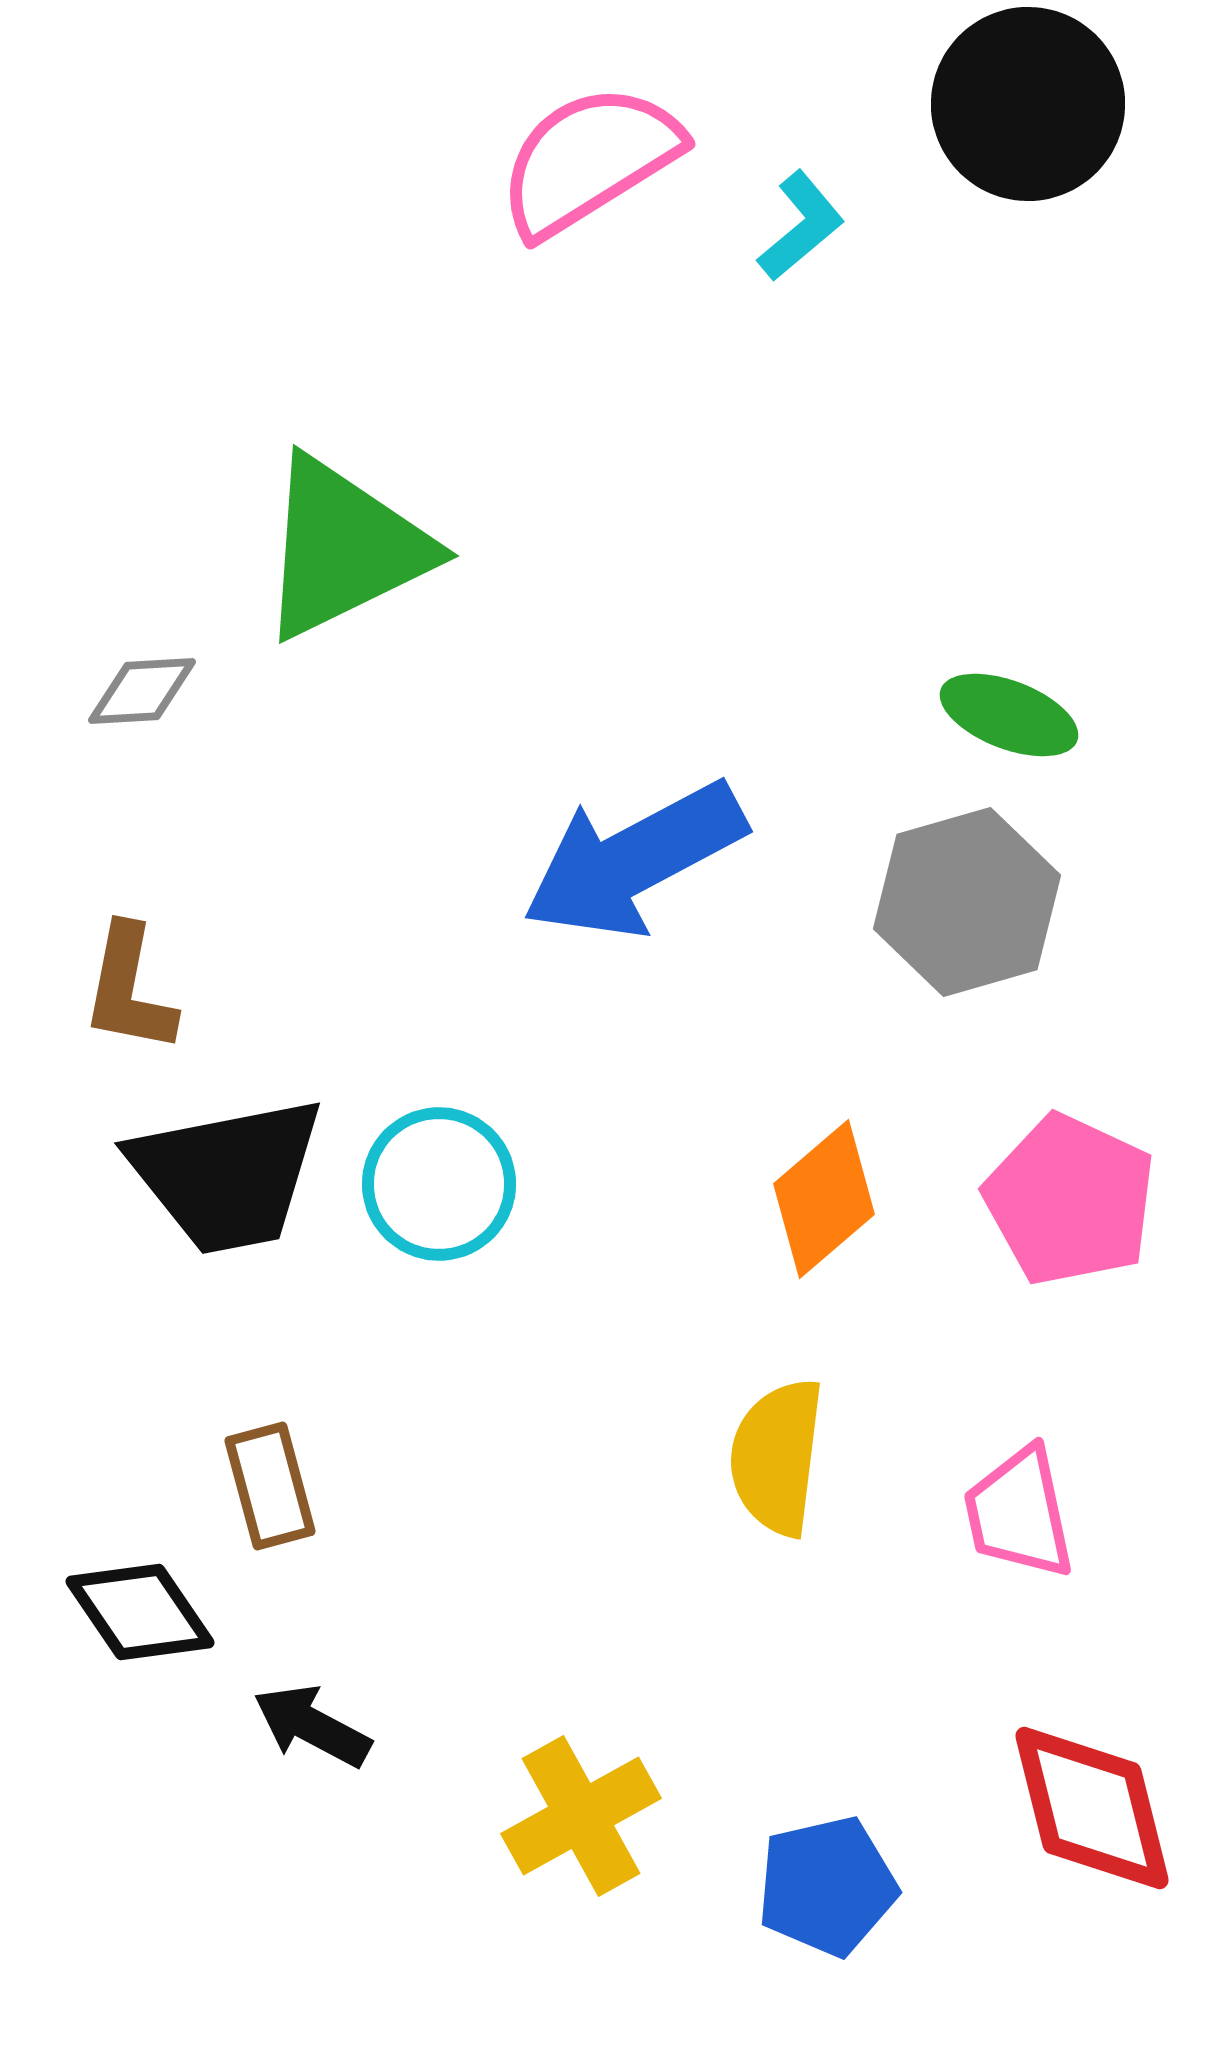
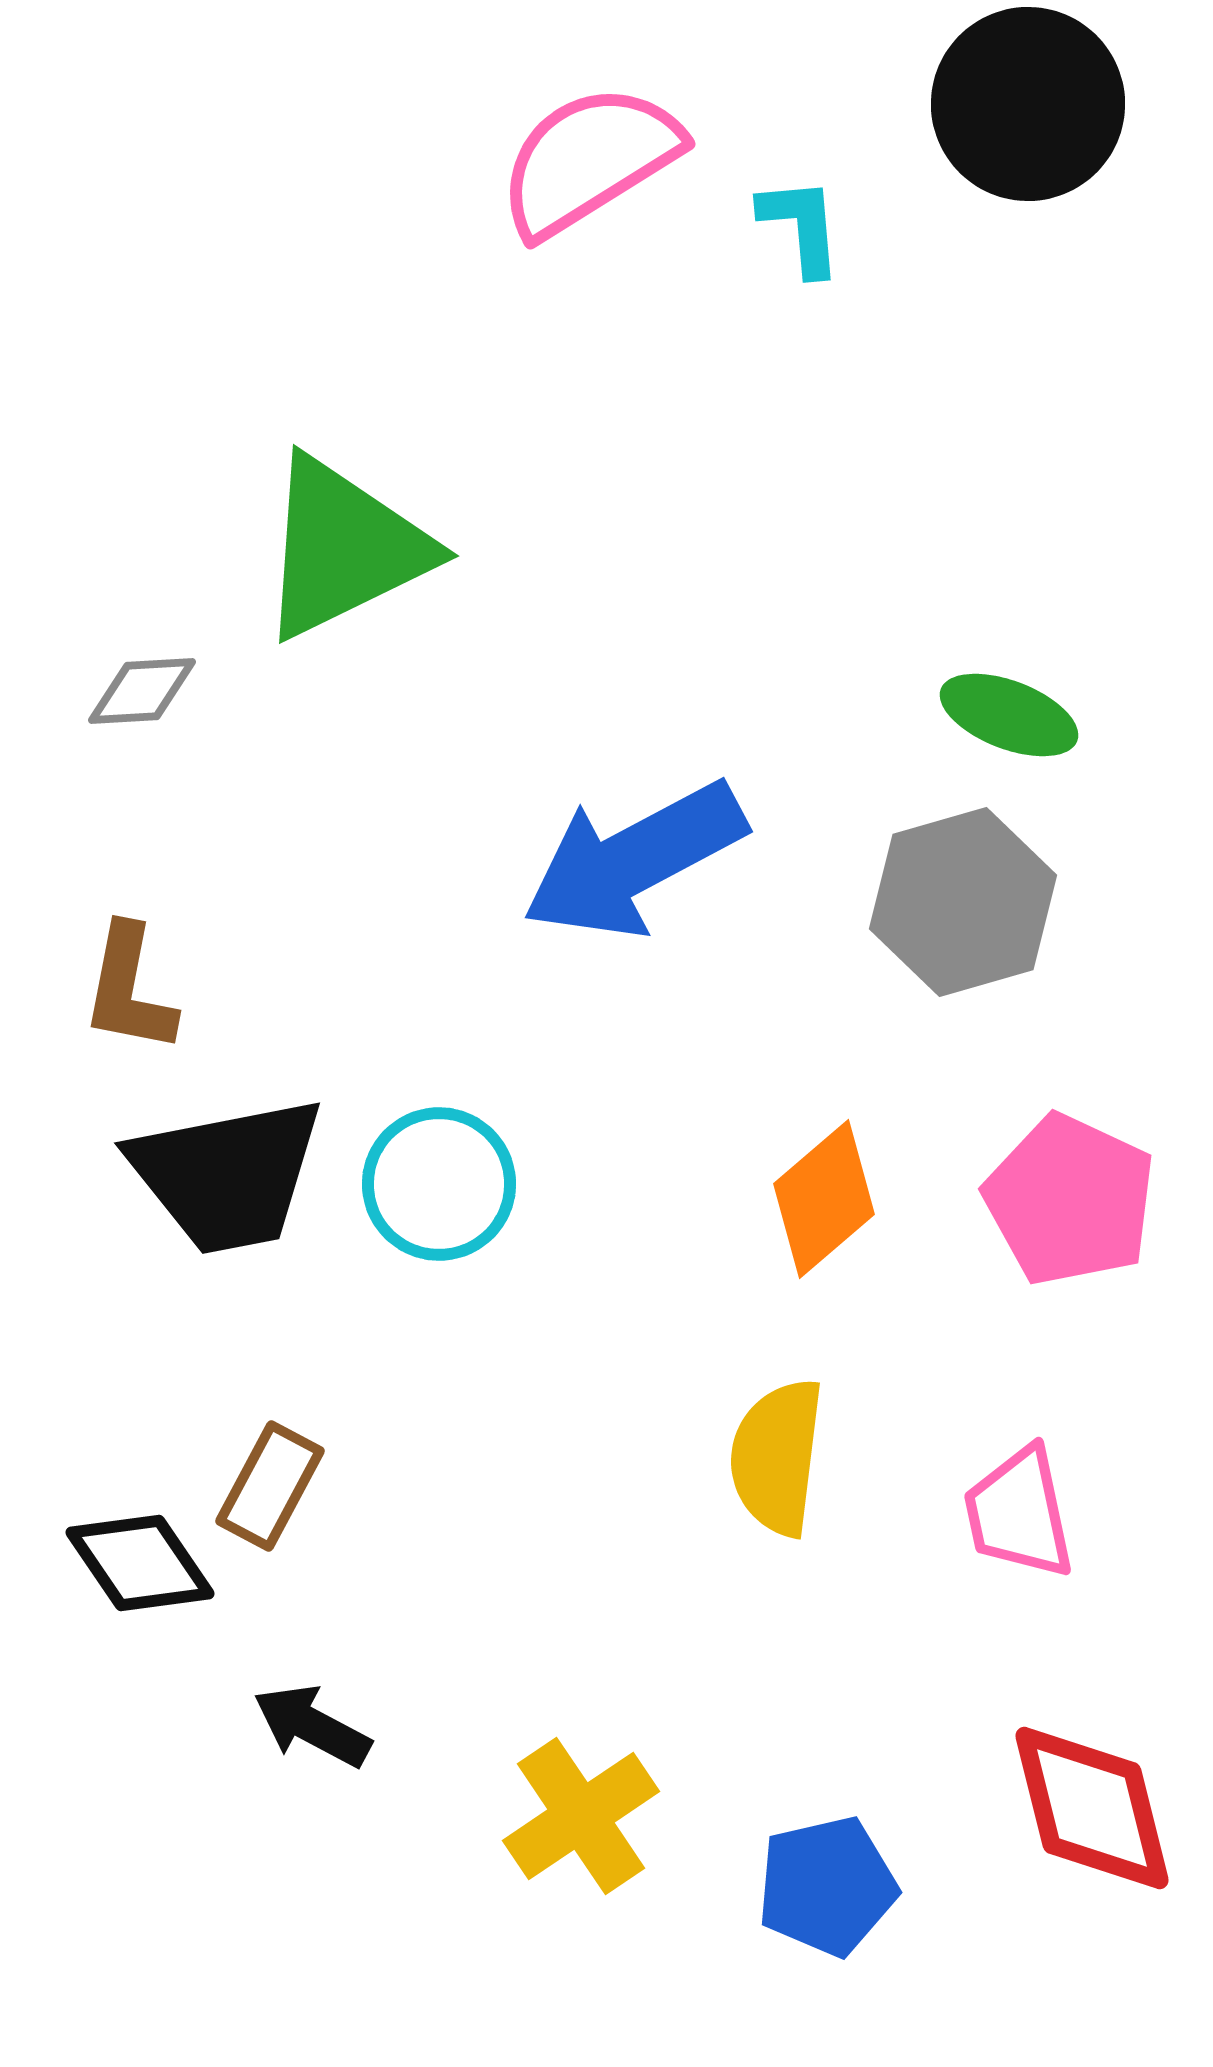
cyan L-shape: rotated 55 degrees counterclockwise
gray hexagon: moved 4 px left
brown rectangle: rotated 43 degrees clockwise
black diamond: moved 49 px up
yellow cross: rotated 5 degrees counterclockwise
